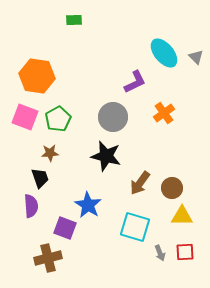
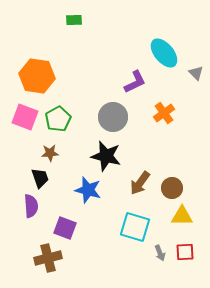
gray triangle: moved 16 px down
blue star: moved 15 px up; rotated 16 degrees counterclockwise
